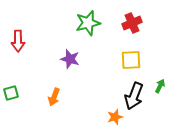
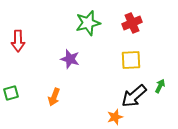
black arrow: rotated 28 degrees clockwise
